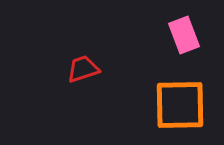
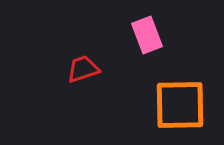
pink rectangle: moved 37 px left
